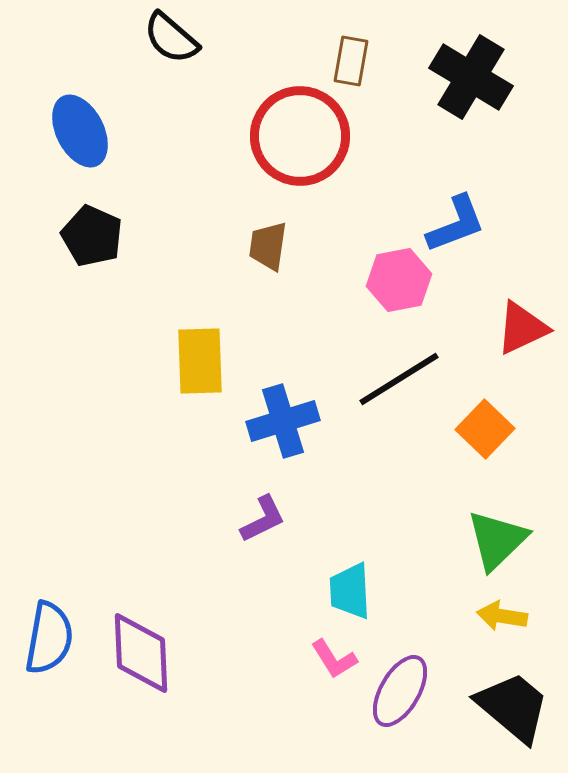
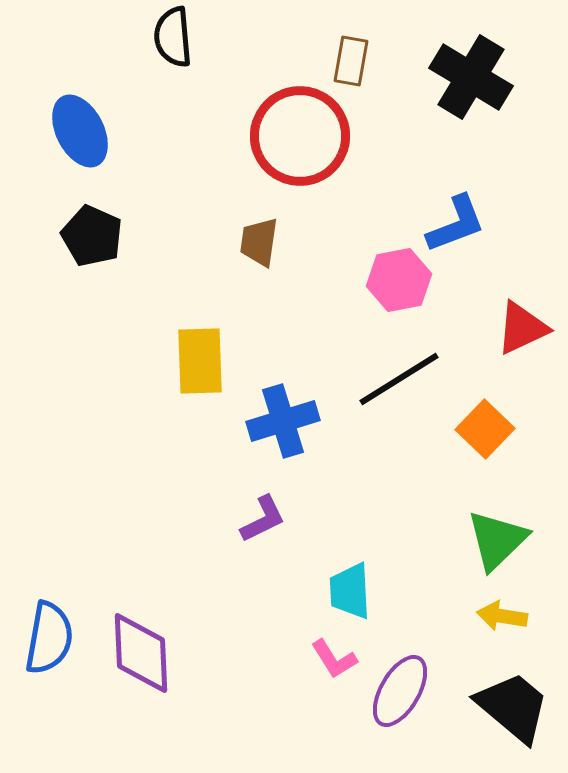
black semicircle: moved 2 px right, 1 px up; rotated 44 degrees clockwise
brown trapezoid: moved 9 px left, 4 px up
